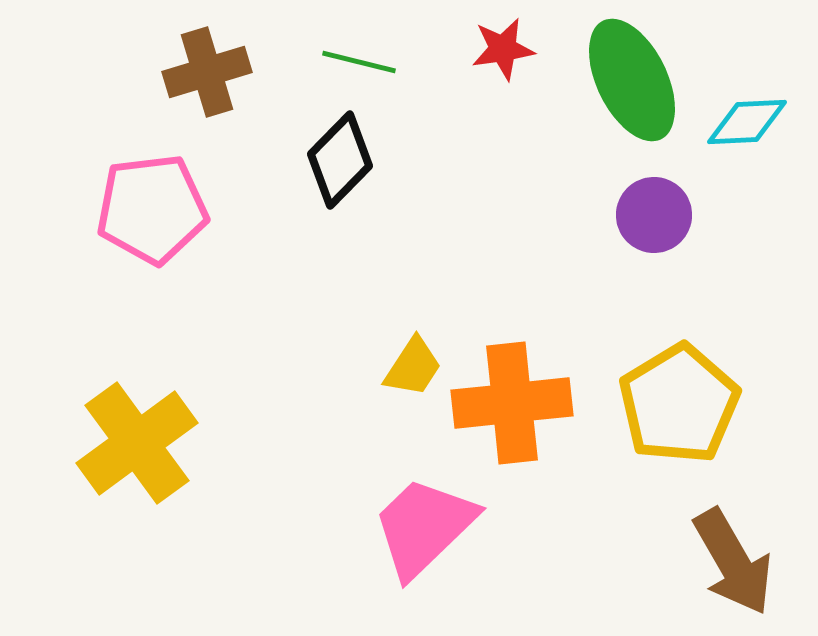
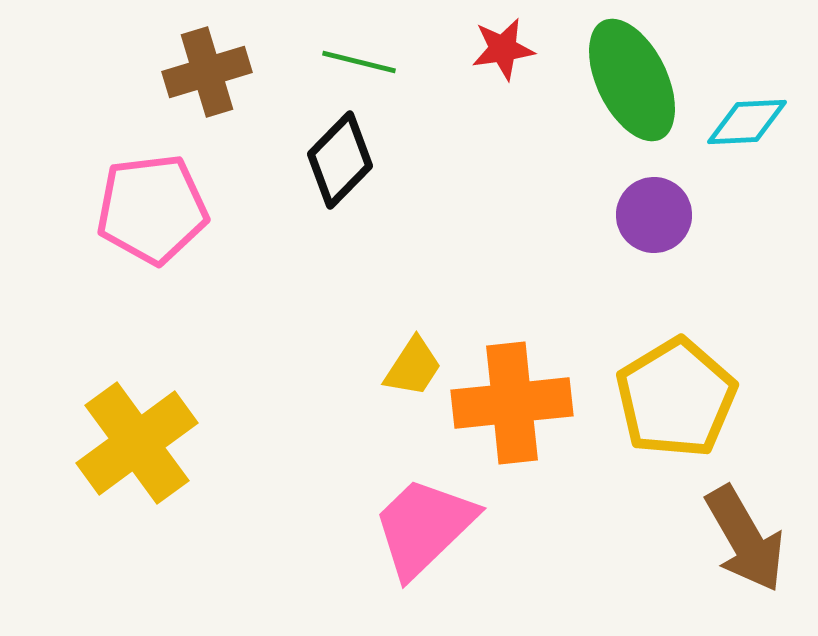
yellow pentagon: moved 3 px left, 6 px up
brown arrow: moved 12 px right, 23 px up
